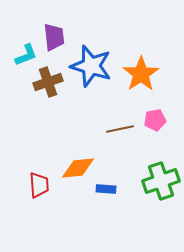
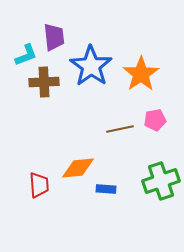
blue star: rotated 18 degrees clockwise
brown cross: moved 4 px left; rotated 16 degrees clockwise
